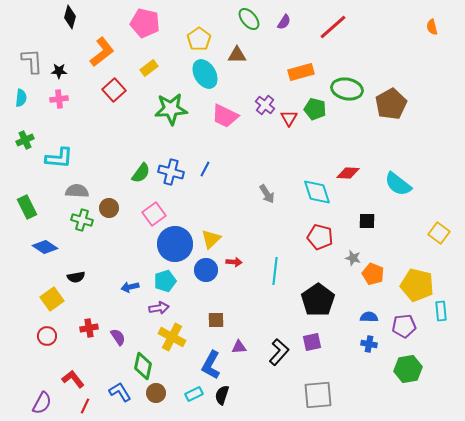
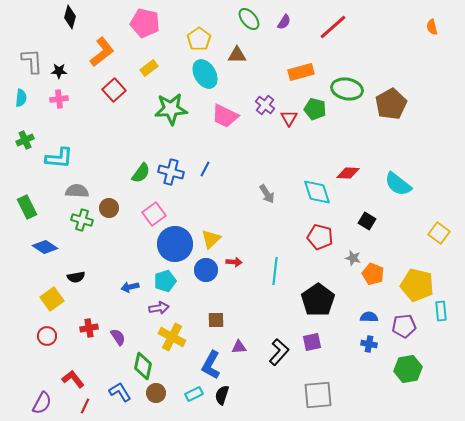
black square at (367, 221): rotated 30 degrees clockwise
